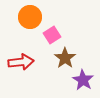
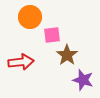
pink square: rotated 24 degrees clockwise
brown star: moved 2 px right, 3 px up
purple star: rotated 15 degrees counterclockwise
